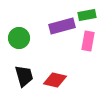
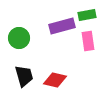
pink rectangle: rotated 18 degrees counterclockwise
